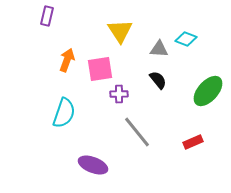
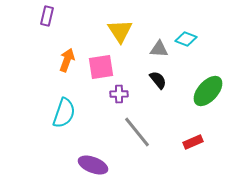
pink square: moved 1 px right, 2 px up
